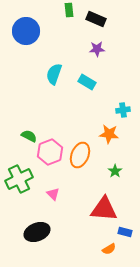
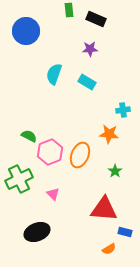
purple star: moved 7 px left
